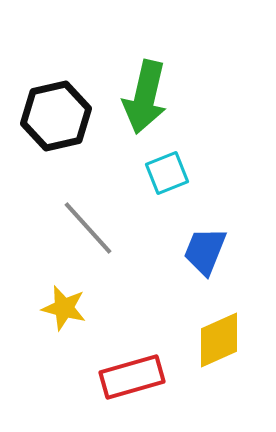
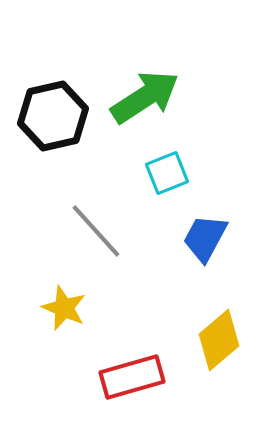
green arrow: rotated 136 degrees counterclockwise
black hexagon: moved 3 px left
gray line: moved 8 px right, 3 px down
blue trapezoid: moved 13 px up; rotated 6 degrees clockwise
yellow star: rotated 9 degrees clockwise
yellow diamond: rotated 16 degrees counterclockwise
